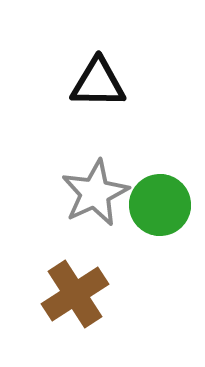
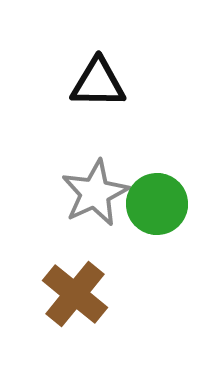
green circle: moved 3 px left, 1 px up
brown cross: rotated 18 degrees counterclockwise
